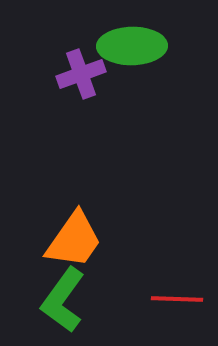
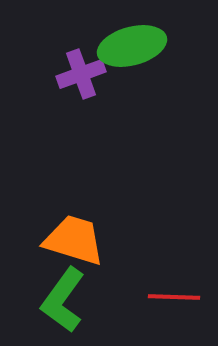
green ellipse: rotated 14 degrees counterclockwise
orange trapezoid: rotated 108 degrees counterclockwise
red line: moved 3 px left, 2 px up
